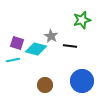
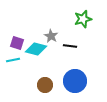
green star: moved 1 px right, 1 px up
blue circle: moved 7 px left
